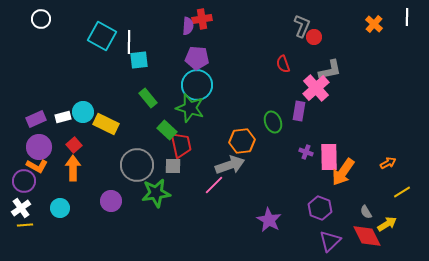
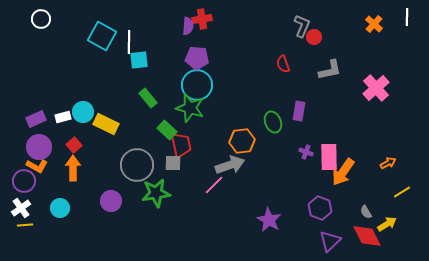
pink cross at (316, 88): moved 60 px right
gray square at (173, 166): moved 3 px up
